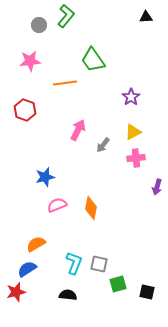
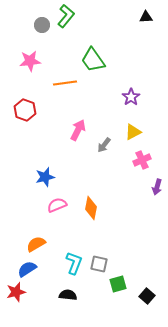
gray circle: moved 3 px right
gray arrow: moved 1 px right
pink cross: moved 6 px right, 2 px down; rotated 18 degrees counterclockwise
black square: moved 4 px down; rotated 28 degrees clockwise
